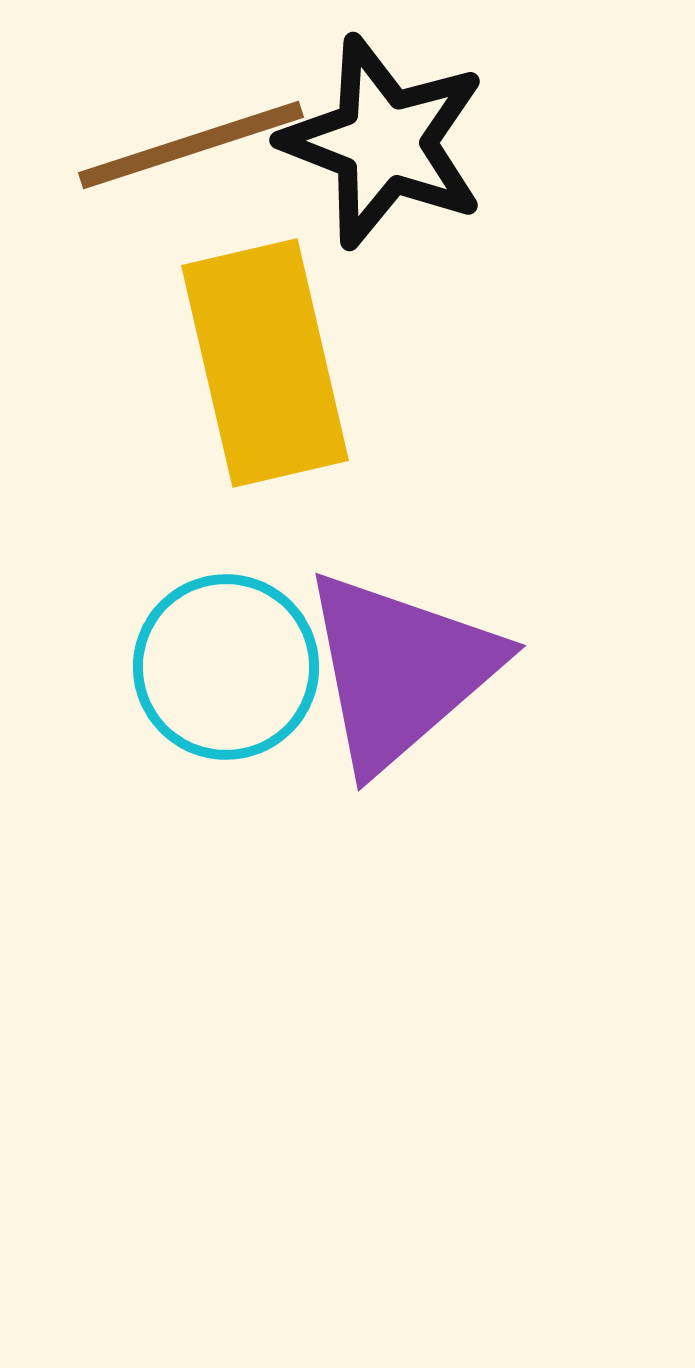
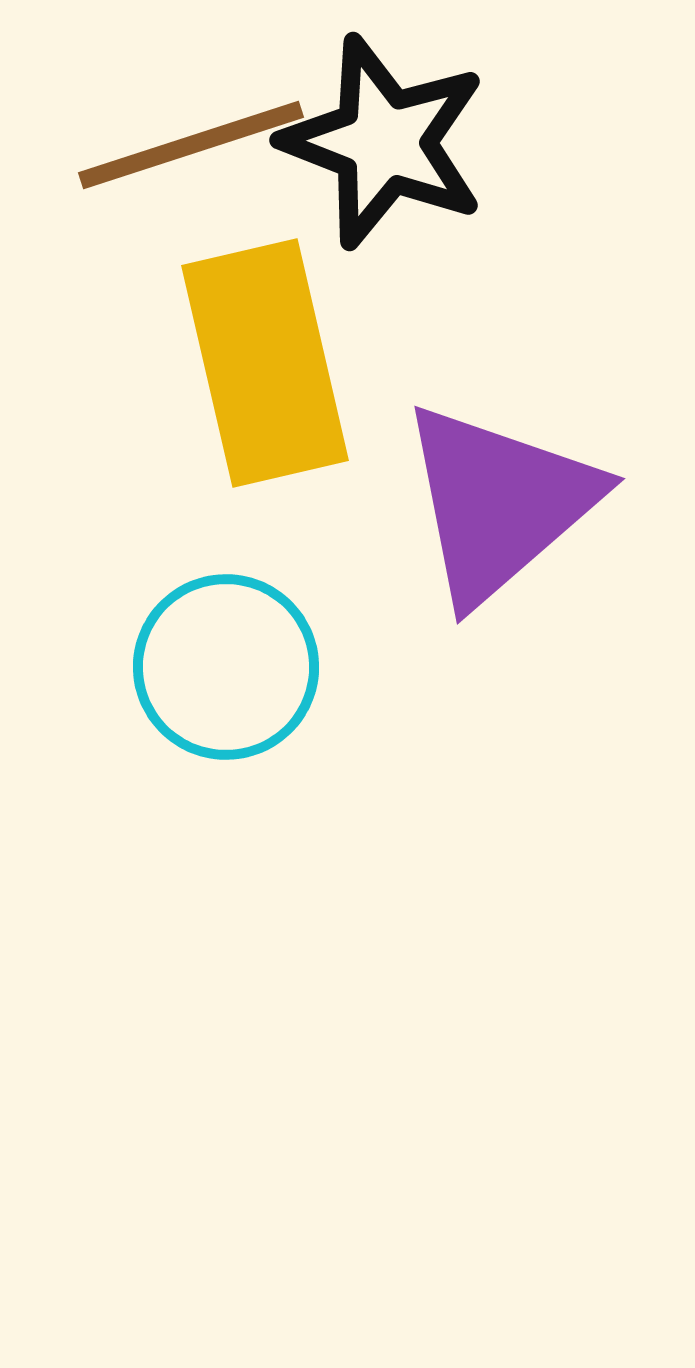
purple triangle: moved 99 px right, 167 px up
